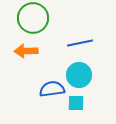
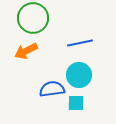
orange arrow: rotated 25 degrees counterclockwise
